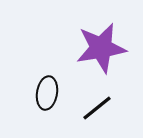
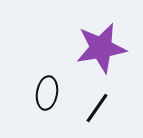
black line: rotated 16 degrees counterclockwise
